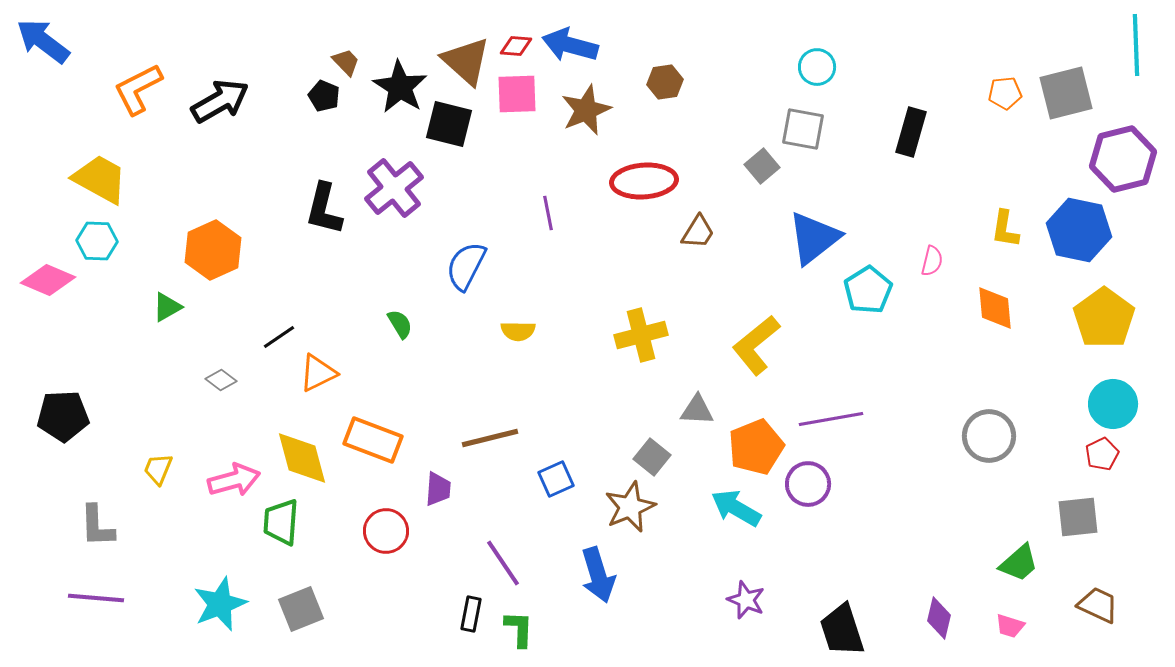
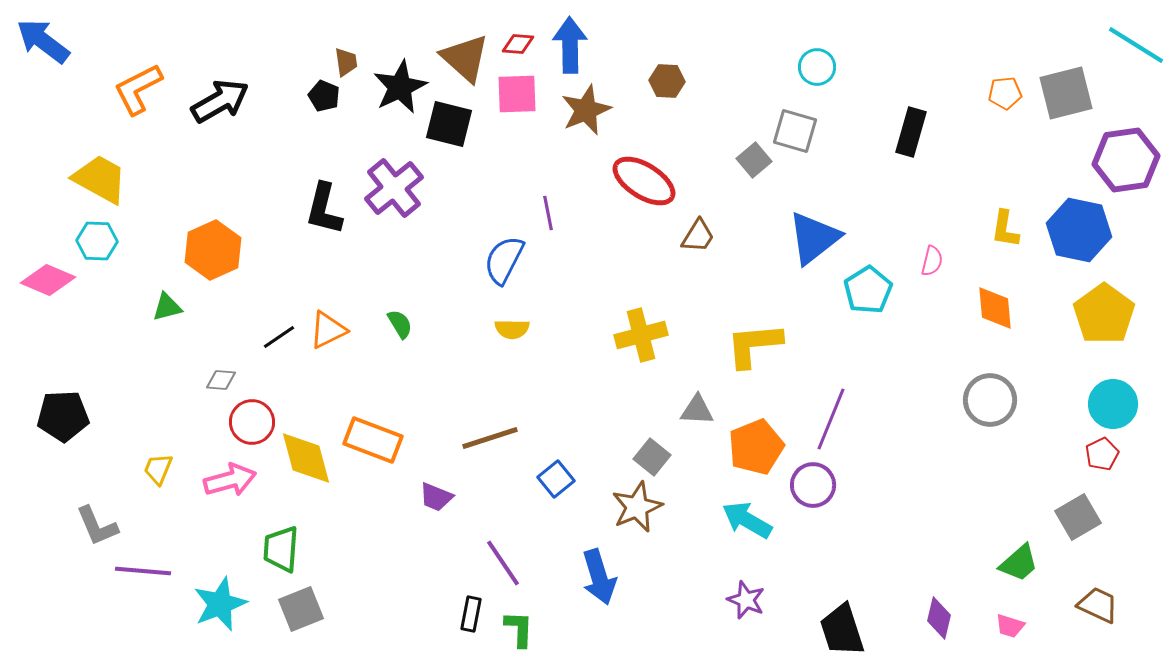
blue arrow at (570, 45): rotated 74 degrees clockwise
cyan line at (1136, 45): rotated 56 degrees counterclockwise
red diamond at (516, 46): moved 2 px right, 2 px up
brown triangle at (466, 61): moved 1 px left, 3 px up
brown trapezoid at (346, 62): rotated 36 degrees clockwise
brown hexagon at (665, 82): moved 2 px right, 1 px up; rotated 12 degrees clockwise
black star at (400, 87): rotated 14 degrees clockwise
gray square at (803, 129): moved 8 px left, 2 px down; rotated 6 degrees clockwise
purple hexagon at (1123, 159): moved 3 px right, 1 px down; rotated 6 degrees clockwise
gray square at (762, 166): moved 8 px left, 6 px up
red ellipse at (644, 181): rotated 36 degrees clockwise
brown trapezoid at (698, 232): moved 4 px down
blue semicircle at (466, 266): moved 38 px right, 6 px up
green triangle at (167, 307): rotated 16 degrees clockwise
yellow pentagon at (1104, 318): moved 4 px up
yellow semicircle at (518, 331): moved 6 px left, 2 px up
yellow L-shape at (756, 345): moved 2 px left; rotated 34 degrees clockwise
orange triangle at (318, 373): moved 10 px right, 43 px up
gray diamond at (221, 380): rotated 32 degrees counterclockwise
purple line at (831, 419): rotated 58 degrees counterclockwise
gray circle at (989, 436): moved 1 px right, 36 px up
brown line at (490, 438): rotated 4 degrees counterclockwise
yellow diamond at (302, 458): moved 4 px right
blue square at (556, 479): rotated 15 degrees counterclockwise
pink arrow at (234, 480): moved 4 px left
purple circle at (808, 484): moved 5 px right, 1 px down
purple trapezoid at (438, 489): moved 2 px left, 8 px down; rotated 108 degrees clockwise
brown star at (630, 507): moved 7 px right
cyan arrow at (736, 508): moved 11 px right, 12 px down
gray square at (1078, 517): rotated 24 degrees counterclockwise
green trapezoid at (281, 522): moved 27 px down
gray L-shape at (97, 526): rotated 21 degrees counterclockwise
red circle at (386, 531): moved 134 px left, 109 px up
blue arrow at (598, 575): moved 1 px right, 2 px down
purple line at (96, 598): moved 47 px right, 27 px up
